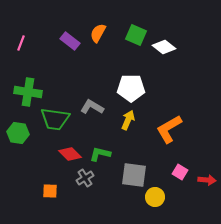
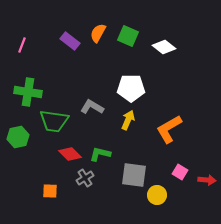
green square: moved 8 px left, 1 px down
pink line: moved 1 px right, 2 px down
green trapezoid: moved 1 px left, 2 px down
green hexagon: moved 4 px down; rotated 20 degrees counterclockwise
yellow circle: moved 2 px right, 2 px up
